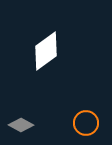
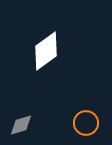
gray diamond: rotated 45 degrees counterclockwise
